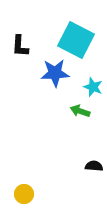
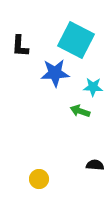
cyan star: rotated 18 degrees counterclockwise
black semicircle: moved 1 px right, 1 px up
yellow circle: moved 15 px right, 15 px up
